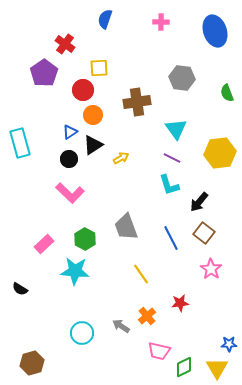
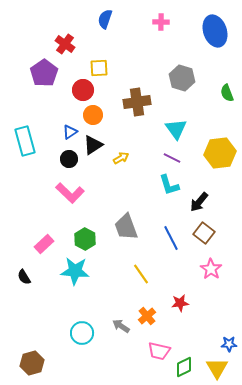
gray hexagon: rotated 10 degrees clockwise
cyan rectangle: moved 5 px right, 2 px up
black semicircle: moved 4 px right, 12 px up; rotated 28 degrees clockwise
